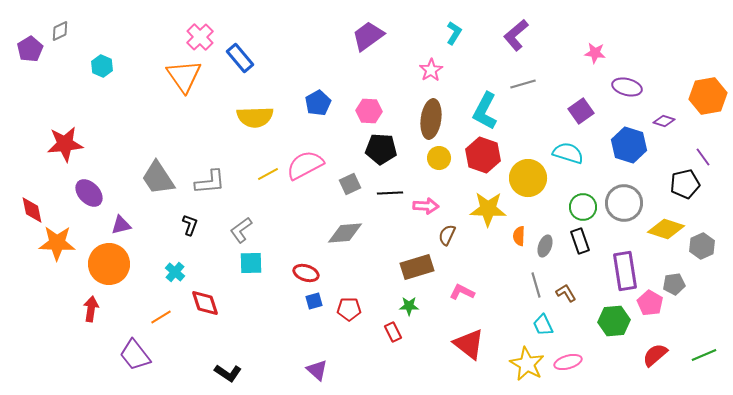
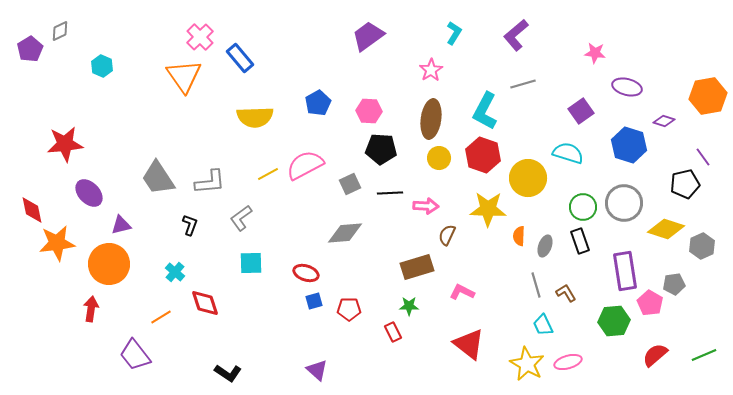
gray L-shape at (241, 230): moved 12 px up
orange star at (57, 243): rotated 9 degrees counterclockwise
